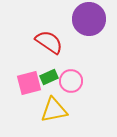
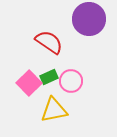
pink square: rotated 30 degrees counterclockwise
